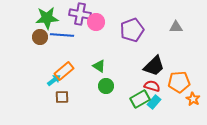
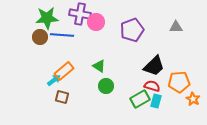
brown square: rotated 16 degrees clockwise
cyan rectangle: moved 2 px right, 1 px up; rotated 24 degrees counterclockwise
